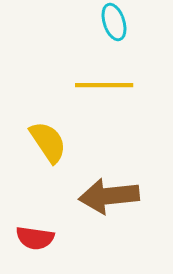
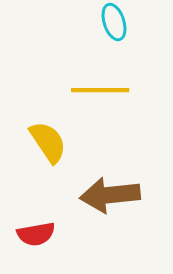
yellow line: moved 4 px left, 5 px down
brown arrow: moved 1 px right, 1 px up
red semicircle: moved 1 px right, 4 px up; rotated 18 degrees counterclockwise
